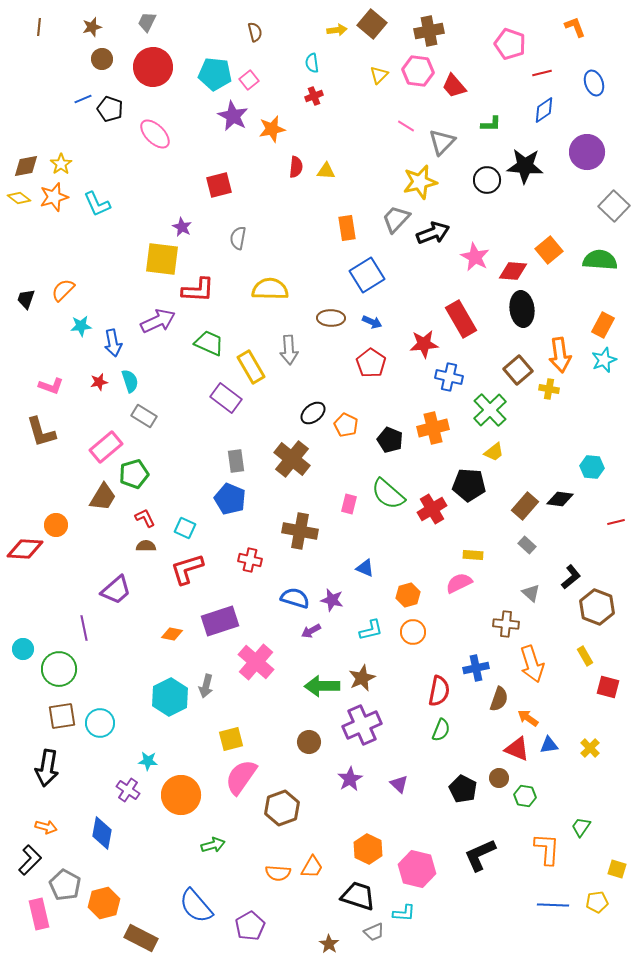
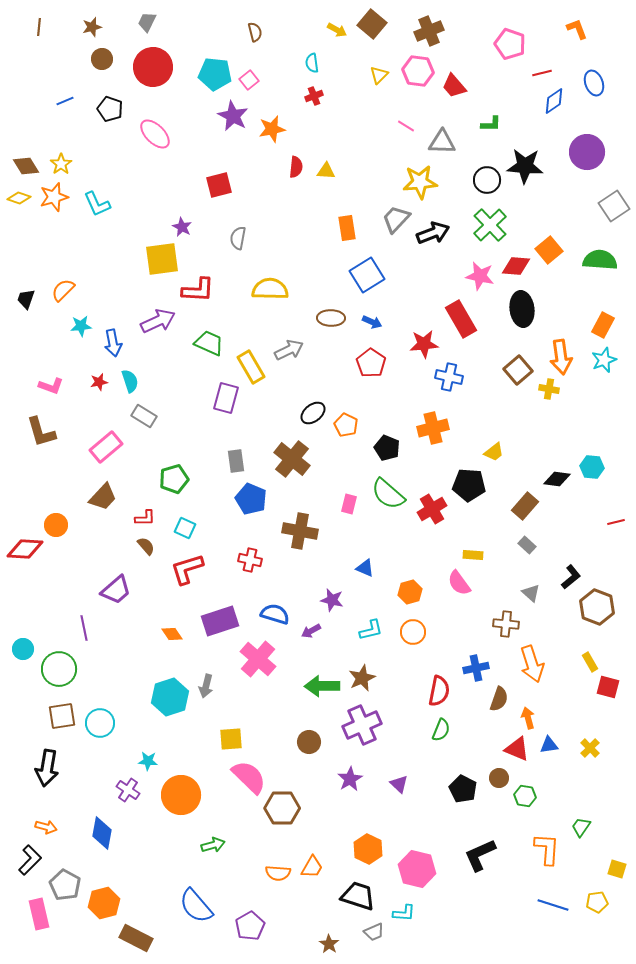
orange L-shape at (575, 27): moved 2 px right, 2 px down
yellow arrow at (337, 30): rotated 36 degrees clockwise
brown cross at (429, 31): rotated 12 degrees counterclockwise
blue line at (83, 99): moved 18 px left, 2 px down
blue diamond at (544, 110): moved 10 px right, 9 px up
gray triangle at (442, 142): rotated 48 degrees clockwise
brown diamond at (26, 166): rotated 68 degrees clockwise
yellow star at (420, 182): rotated 8 degrees clockwise
yellow diamond at (19, 198): rotated 20 degrees counterclockwise
gray square at (614, 206): rotated 12 degrees clockwise
pink star at (475, 257): moved 5 px right, 19 px down; rotated 16 degrees counterclockwise
yellow square at (162, 259): rotated 15 degrees counterclockwise
red diamond at (513, 271): moved 3 px right, 5 px up
gray arrow at (289, 350): rotated 112 degrees counterclockwise
orange arrow at (560, 355): moved 1 px right, 2 px down
purple rectangle at (226, 398): rotated 68 degrees clockwise
green cross at (490, 410): moved 185 px up
black pentagon at (390, 440): moved 3 px left, 8 px down
green pentagon at (134, 474): moved 40 px right, 5 px down
brown trapezoid at (103, 497): rotated 12 degrees clockwise
blue pentagon at (230, 499): moved 21 px right
black diamond at (560, 499): moved 3 px left, 20 px up
red L-shape at (145, 518): rotated 115 degrees clockwise
brown semicircle at (146, 546): rotated 48 degrees clockwise
pink semicircle at (459, 583): rotated 100 degrees counterclockwise
orange hexagon at (408, 595): moved 2 px right, 3 px up
blue semicircle at (295, 598): moved 20 px left, 16 px down
orange diamond at (172, 634): rotated 45 degrees clockwise
yellow rectangle at (585, 656): moved 5 px right, 6 px down
pink cross at (256, 662): moved 2 px right, 3 px up
cyan hexagon at (170, 697): rotated 9 degrees clockwise
orange arrow at (528, 718): rotated 40 degrees clockwise
yellow square at (231, 739): rotated 10 degrees clockwise
pink semicircle at (241, 777): moved 8 px right; rotated 99 degrees clockwise
brown hexagon at (282, 808): rotated 20 degrees clockwise
blue line at (553, 905): rotated 16 degrees clockwise
brown rectangle at (141, 938): moved 5 px left
